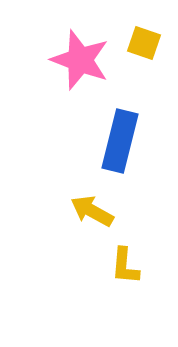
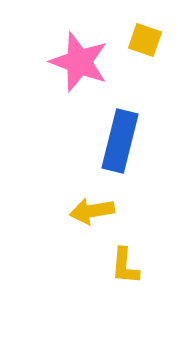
yellow square: moved 1 px right, 3 px up
pink star: moved 1 px left, 2 px down
yellow arrow: rotated 39 degrees counterclockwise
